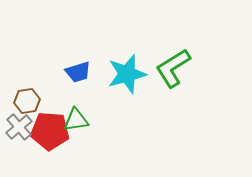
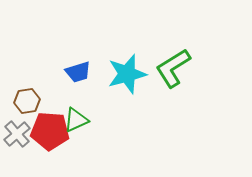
green triangle: rotated 16 degrees counterclockwise
gray cross: moved 2 px left, 7 px down
